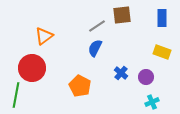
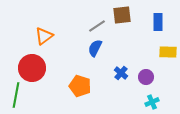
blue rectangle: moved 4 px left, 4 px down
yellow rectangle: moved 6 px right; rotated 18 degrees counterclockwise
orange pentagon: rotated 10 degrees counterclockwise
